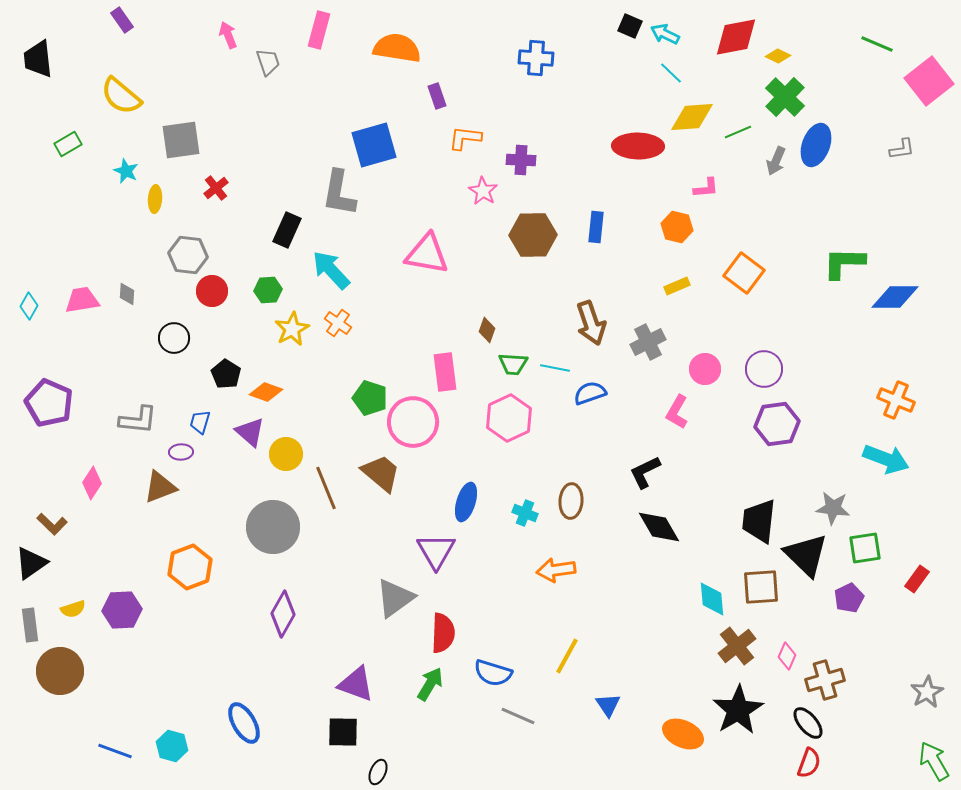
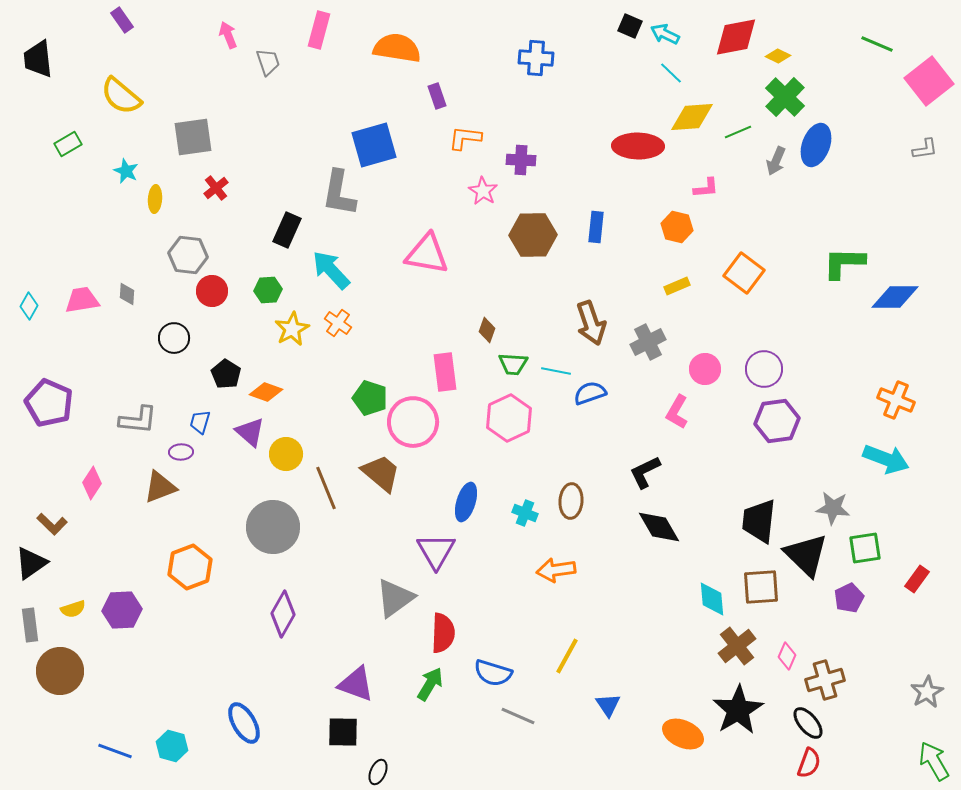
gray square at (181, 140): moved 12 px right, 3 px up
gray L-shape at (902, 149): moved 23 px right
cyan line at (555, 368): moved 1 px right, 3 px down
purple hexagon at (777, 424): moved 3 px up
